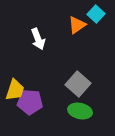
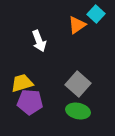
white arrow: moved 1 px right, 2 px down
yellow trapezoid: moved 7 px right, 7 px up; rotated 125 degrees counterclockwise
green ellipse: moved 2 px left
